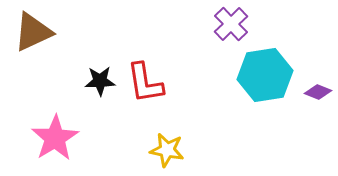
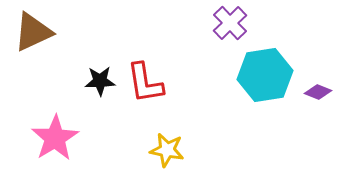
purple cross: moved 1 px left, 1 px up
